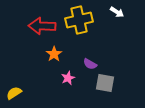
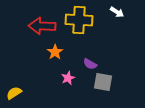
yellow cross: rotated 16 degrees clockwise
orange star: moved 1 px right, 2 px up
gray square: moved 2 px left, 1 px up
